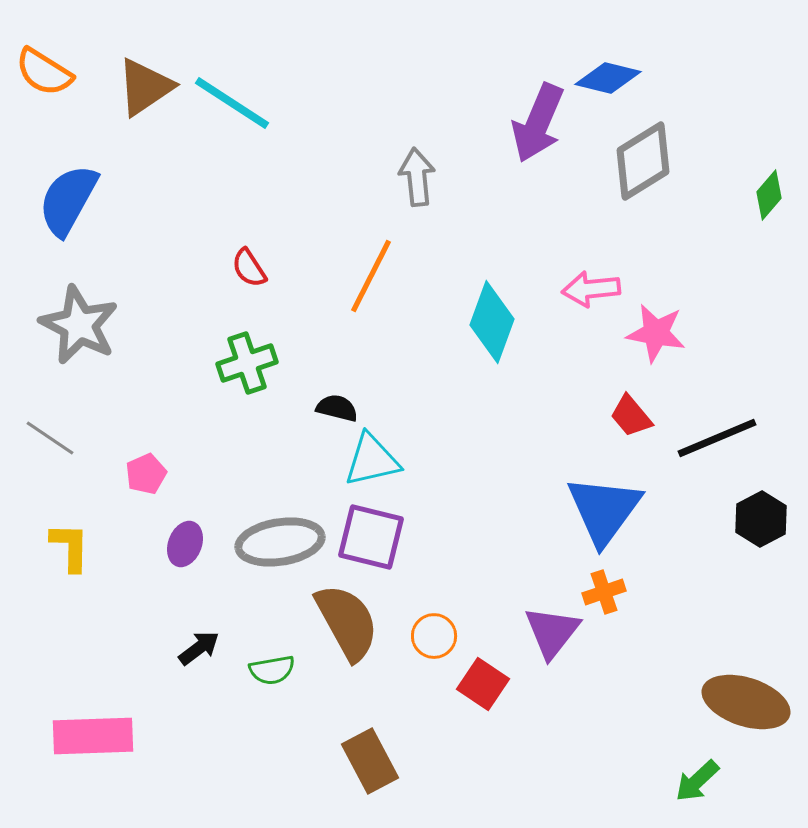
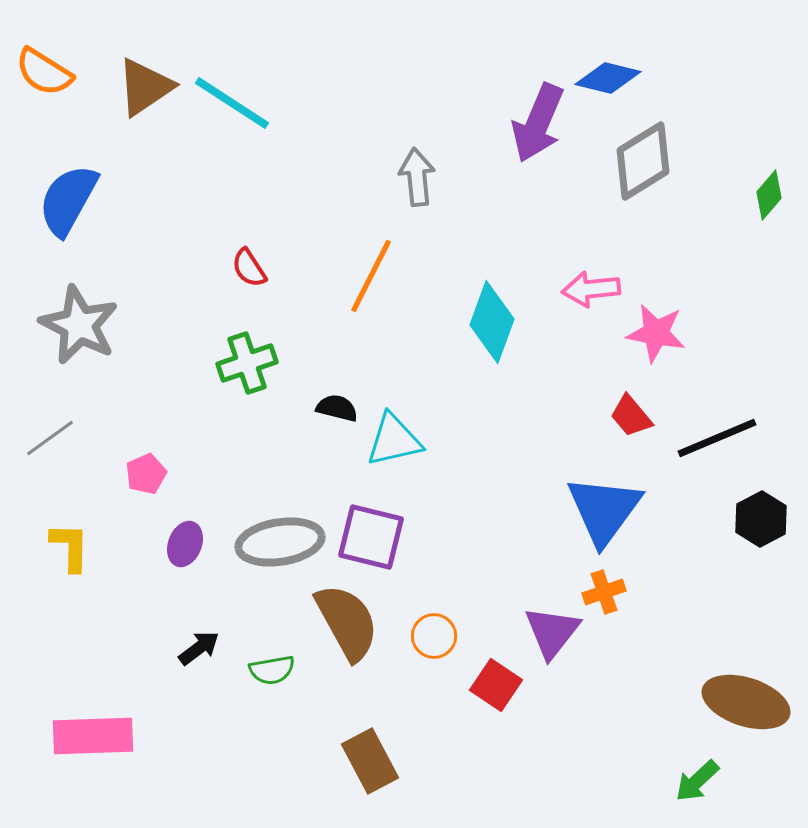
gray line: rotated 70 degrees counterclockwise
cyan triangle: moved 22 px right, 20 px up
red square: moved 13 px right, 1 px down
